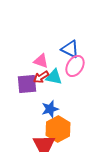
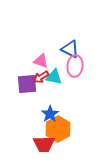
pink ellipse: rotated 25 degrees counterclockwise
blue star: moved 5 px down; rotated 18 degrees counterclockwise
